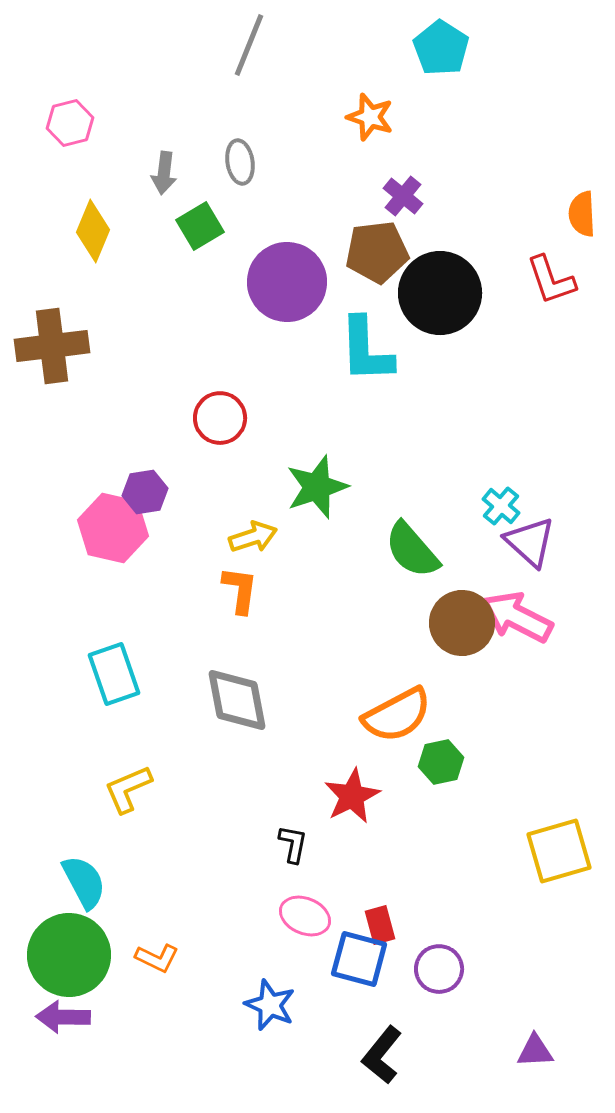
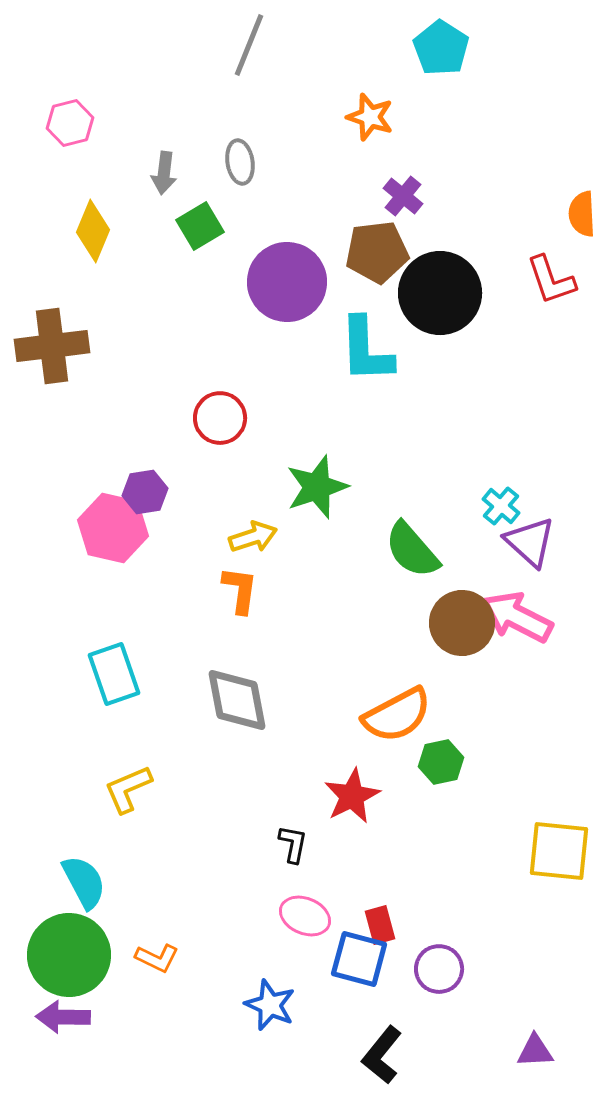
yellow square at (559, 851): rotated 22 degrees clockwise
